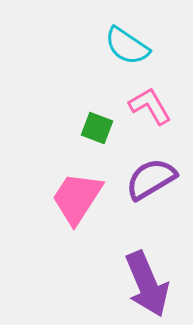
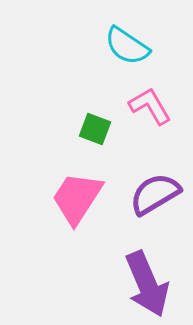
green square: moved 2 px left, 1 px down
purple semicircle: moved 4 px right, 15 px down
